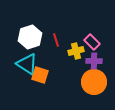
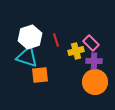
pink rectangle: moved 1 px left, 1 px down
cyan triangle: moved 7 px up; rotated 15 degrees counterclockwise
orange square: rotated 24 degrees counterclockwise
orange circle: moved 1 px right
